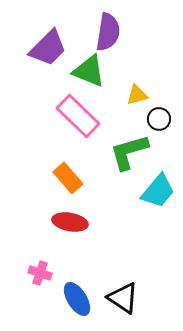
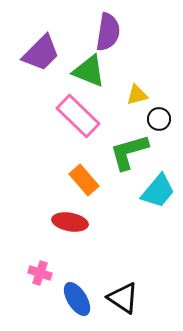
purple trapezoid: moved 7 px left, 5 px down
orange rectangle: moved 16 px right, 2 px down
